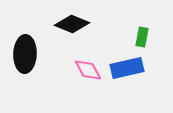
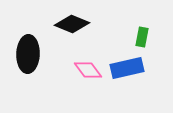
black ellipse: moved 3 px right
pink diamond: rotated 8 degrees counterclockwise
